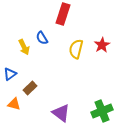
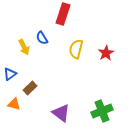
red star: moved 4 px right, 8 px down
